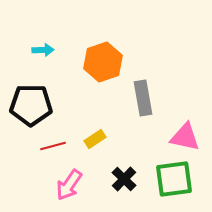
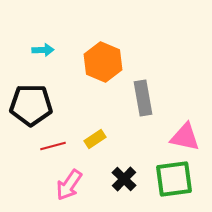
orange hexagon: rotated 18 degrees counterclockwise
